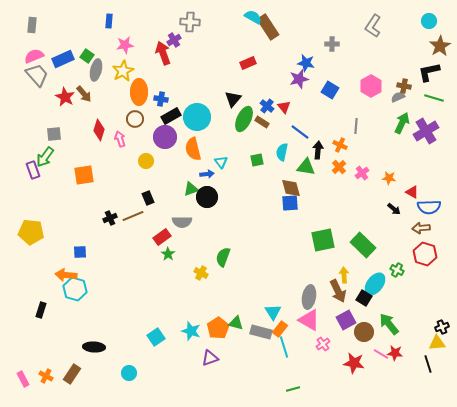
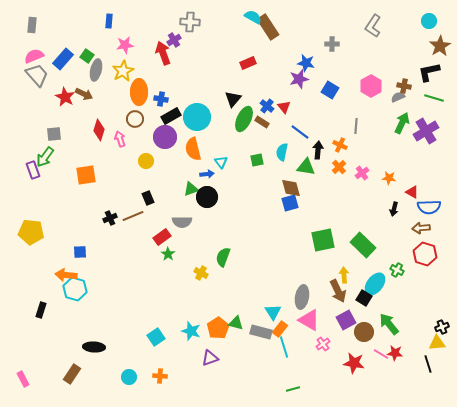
blue rectangle at (63, 59): rotated 25 degrees counterclockwise
brown arrow at (84, 94): rotated 24 degrees counterclockwise
orange square at (84, 175): moved 2 px right
blue square at (290, 203): rotated 12 degrees counterclockwise
black arrow at (394, 209): rotated 64 degrees clockwise
gray ellipse at (309, 297): moved 7 px left
cyan circle at (129, 373): moved 4 px down
orange cross at (46, 376): moved 114 px right; rotated 24 degrees counterclockwise
